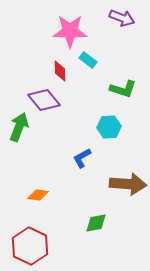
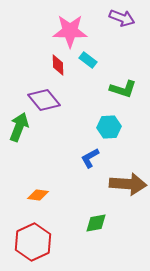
red diamond: moved 2 px left, 6 px up
blue L-shape: moved 8 px right
red hexagon: moved 3 px right, 4 px up; rotated 9 degrees clockwise
